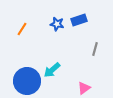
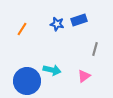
cyan arrow: rotated 126 degrees counterclockwise
pink triangle: moved 12 px up
